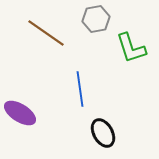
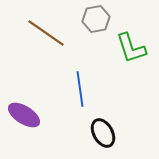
purple ellipse: moved 4 px right, 2 px down
